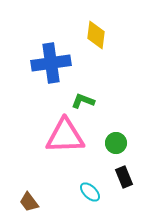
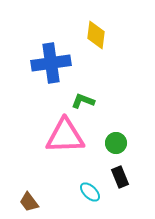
black rectangle: moved 4 px left
